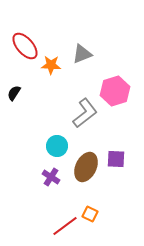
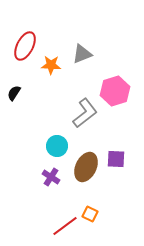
red ellipse: rotated 68 degrees clockwise
